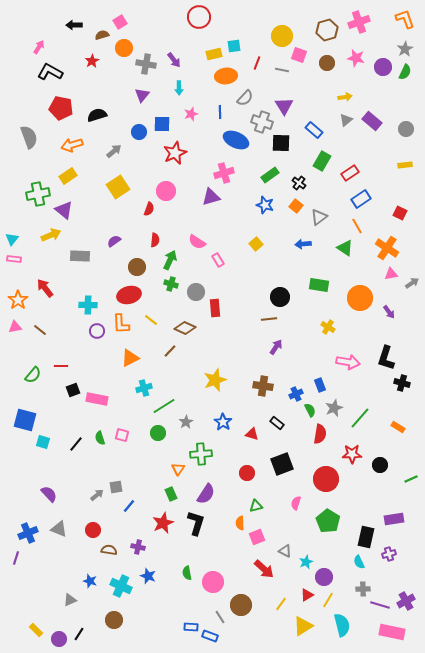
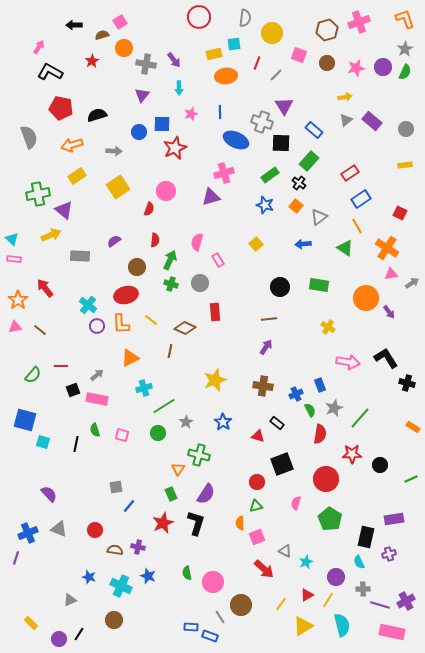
yellow circle at (282, 36): moved 10 px left, 3 px up
cyan square at (234, 46): moved 2 px up
pink star at (356, 58): moved 10 px down; rotated 24 degrees counterclockwise
gray line at (282, 70): moved 6 px left, 5 px down; rotated 56 degrees counterclockwise
gray semicircle at (245, 98): moved 80 px up; rotated 36 degrees counterclockwise
gray arrow at (114, 151): rotated 42 degrees clockwise
red star at (175, 153): moved 5 px up
green rectangle at (322, 161): moved 13 px left; rotated 12 degrees clockwise
yellow rectangle at (68, 176): moved 9 px right
cyan triangle at (12, 239): rotated 24 degrees counterclockwise
pink semicircle at (197, 242): rotated 72 degrees clockwise
gray circle at (196, 292): moved 4 px right, 9 px up
red ellipse at (129, 295): moved 3 px left
black circle at (280, 297): moved 10 px up
orange circle at (360, 298): moved 6 px right
cyan cross at (88, 305): rotated 36 degrees clockwise
red rectangle at (215, 308): moved 4 px down
purple circle at (97, 331): moved 5 px up
purple arrow at (276, 347): moved 10 px left
brown line at (170, 351): rotated 32 degrees counterclockwise
black L-shape at (386, 358): rotated 130 degrees clockwise
black cross at (402, 383): moved 5 px right
orange rectangle at (398, 427): moved 15 px right
red triangle at (252, 434): moved 6 px right, 2 px down
green semicircle at (100, 438): moved 5 px left, 8 px up
black line at (76, 444): rotated 28 degrees counterclockwise
green cross at (201, 454): moved 2 px left, 1 px down; rotated 20 degrees clockwise
red circle at (247, 473): moved 10 px right, 9 px down
gray arrow at (97, 495): moved 120 px up
green pentagon at (328, 521): moved 2 px right, 2 px up
red circle at (93, 530): moved 2 px right
brown semicircle at (109, 550): moved 6 px right
purple circle at (324, 577): moved 12 px right
blue star at (90, 581): moved 1 px left, 4 px up
yellow rectangle at (36, 630): moved 5 px left, 7 px up
